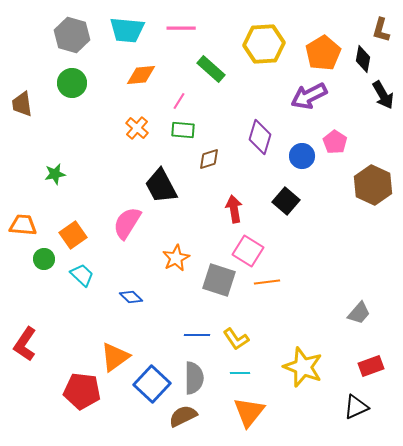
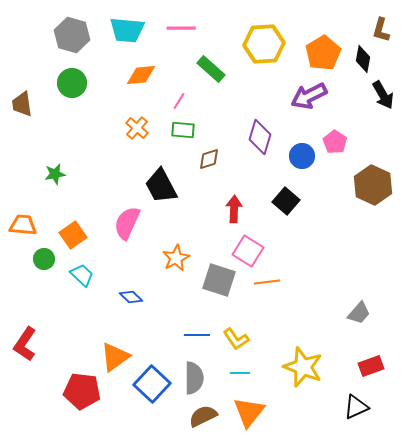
red arrow at (234, 209): rotated 12 degrees clockwise
pink semicircle at (127, 223): rotated 8 degrees counterclockwise
brown semicircle at (183, 416): moved 20 px right
